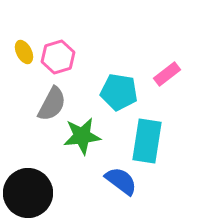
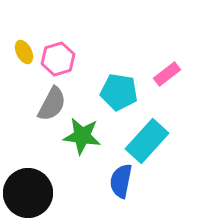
pink hexagon: moved 2 px down
green star: rotated 15 degrees clockwise
cyan rectangle: rotated 33 degrees clockwise
blue semicircle: rotated 116 degrees counterclockwise
